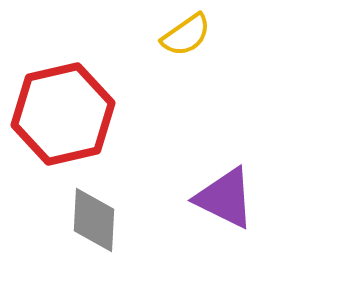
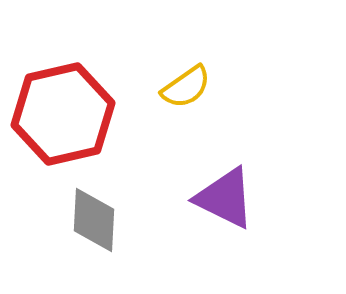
yellow semicircle: moved 52 px down
